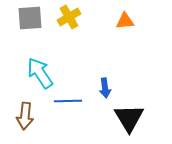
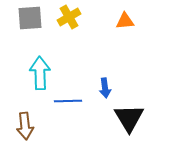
cyan arrow: rotated 32 degrees clockwise
brown arrow: moved 10 px down; rotated 12 degrees counterclockwise
